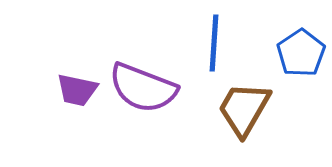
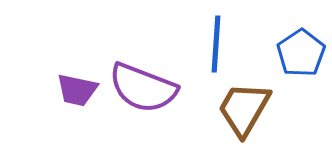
blue line: moved 2 px right, 1 px down
